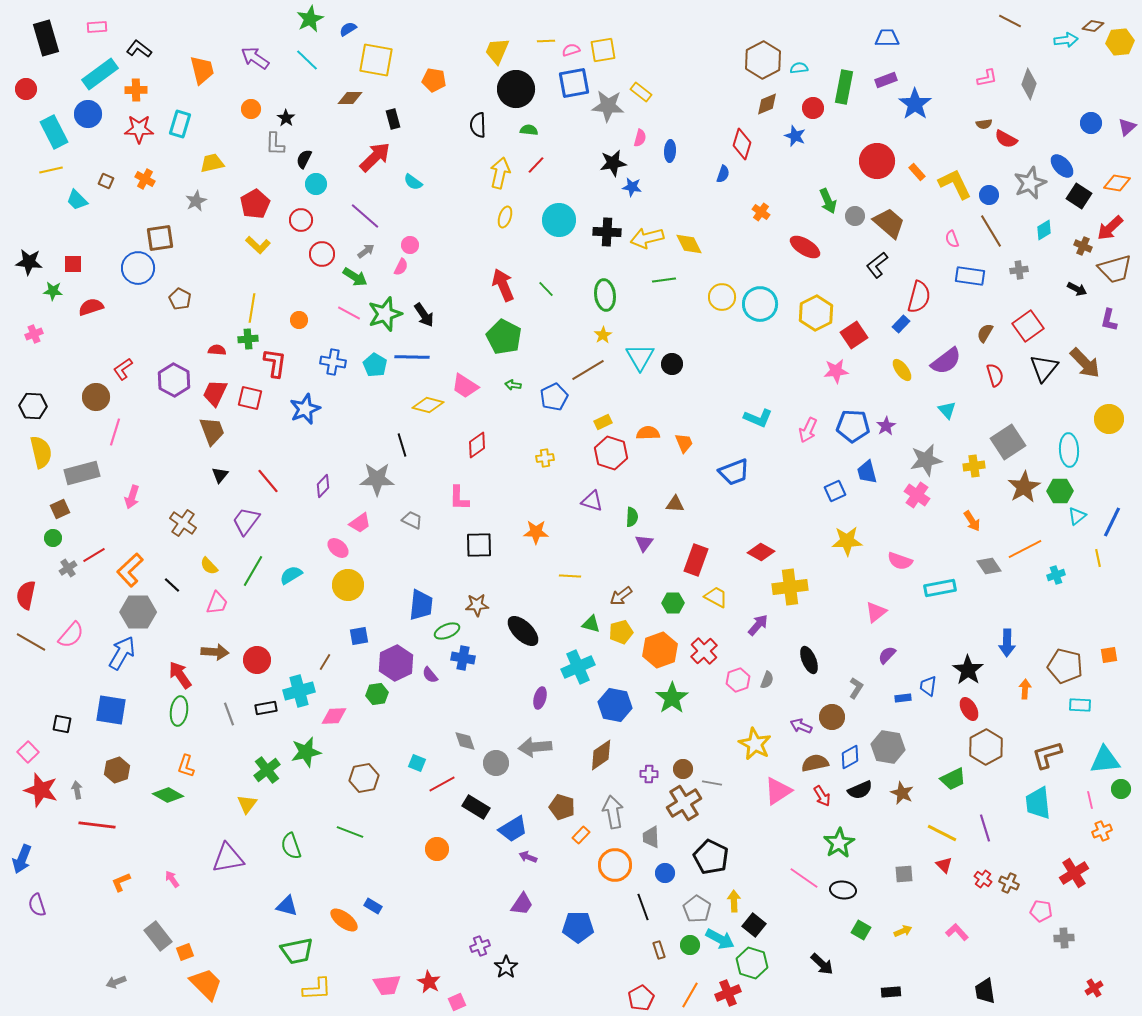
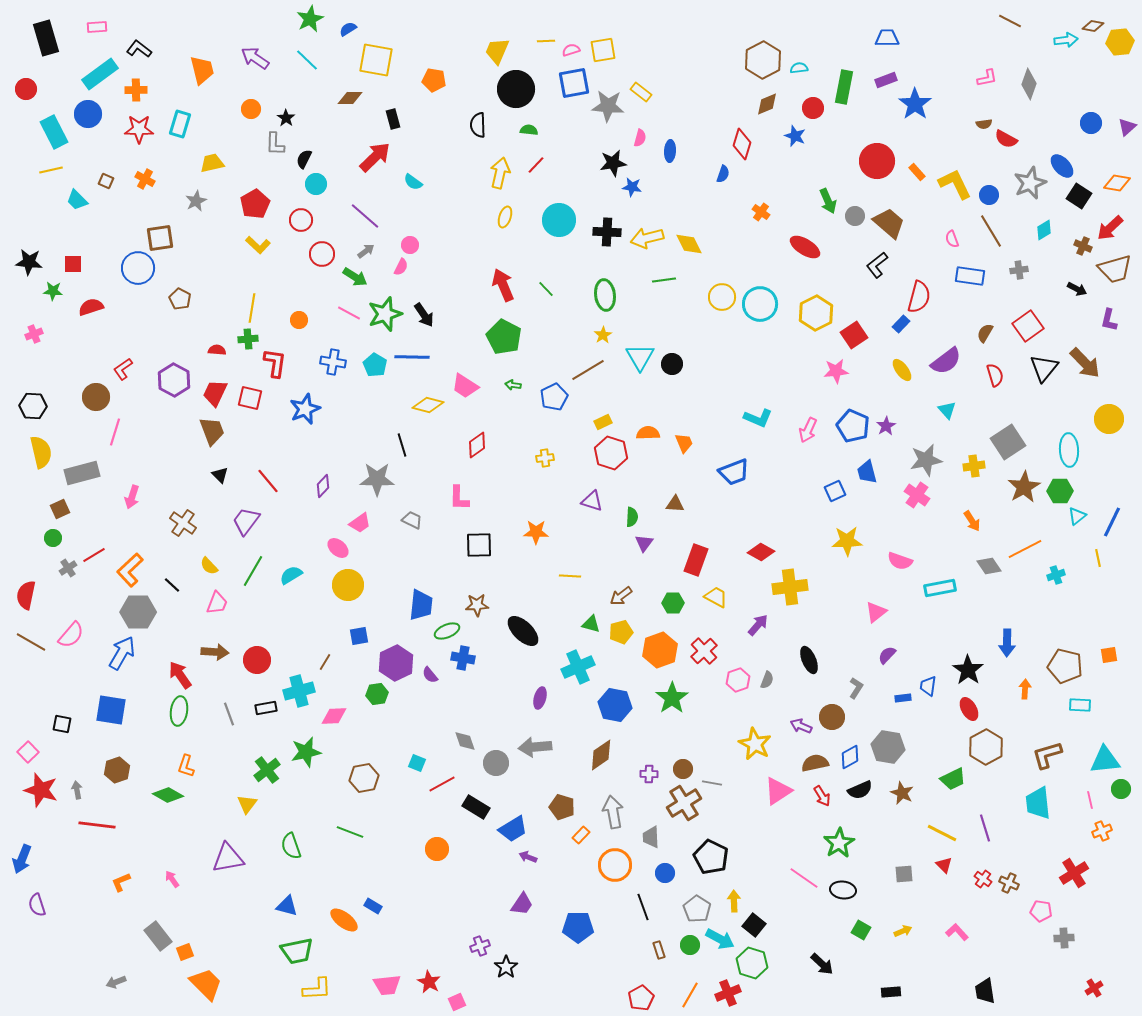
blue pentagon at (853, 426): rotated 20 degrees clockwise
black triangle at (220, 475): rotated 24 degrees counterclockwise
